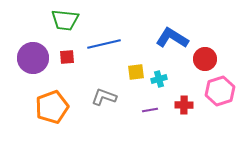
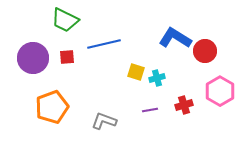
green trapezoid: rotated 20 degrees clockwise
blue L-shape: moved 3 px right
red circle: moved 8 px up
yellow square: rotated 24 degrees clockwise
cyan cross: moved 2 px left, 1 px up
pink hexagon: rotated 12 degrees counterclockwise
gray L-shape: moved 24 px down
red cross: rotated 18 degrees counterclockwise
